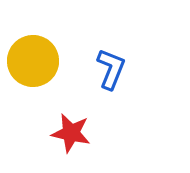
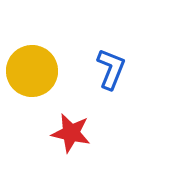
yellow circle: moved 1 px left, 10 px down
